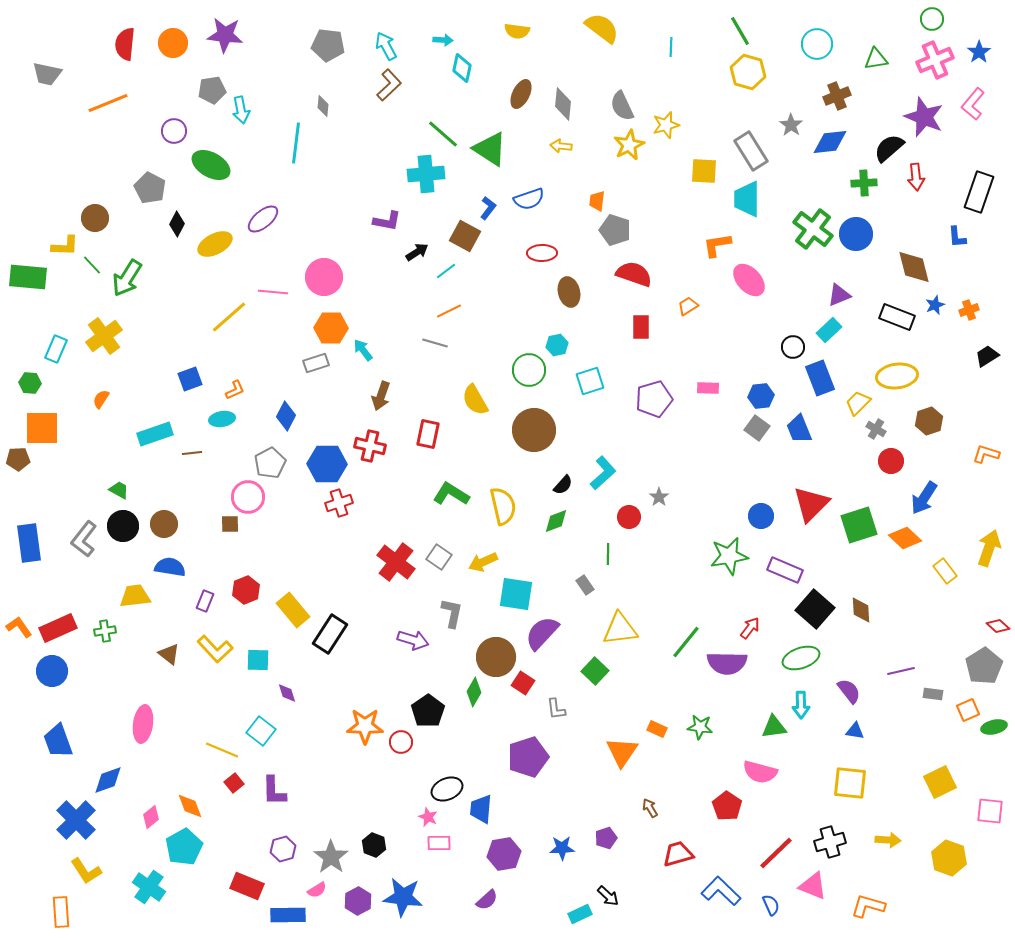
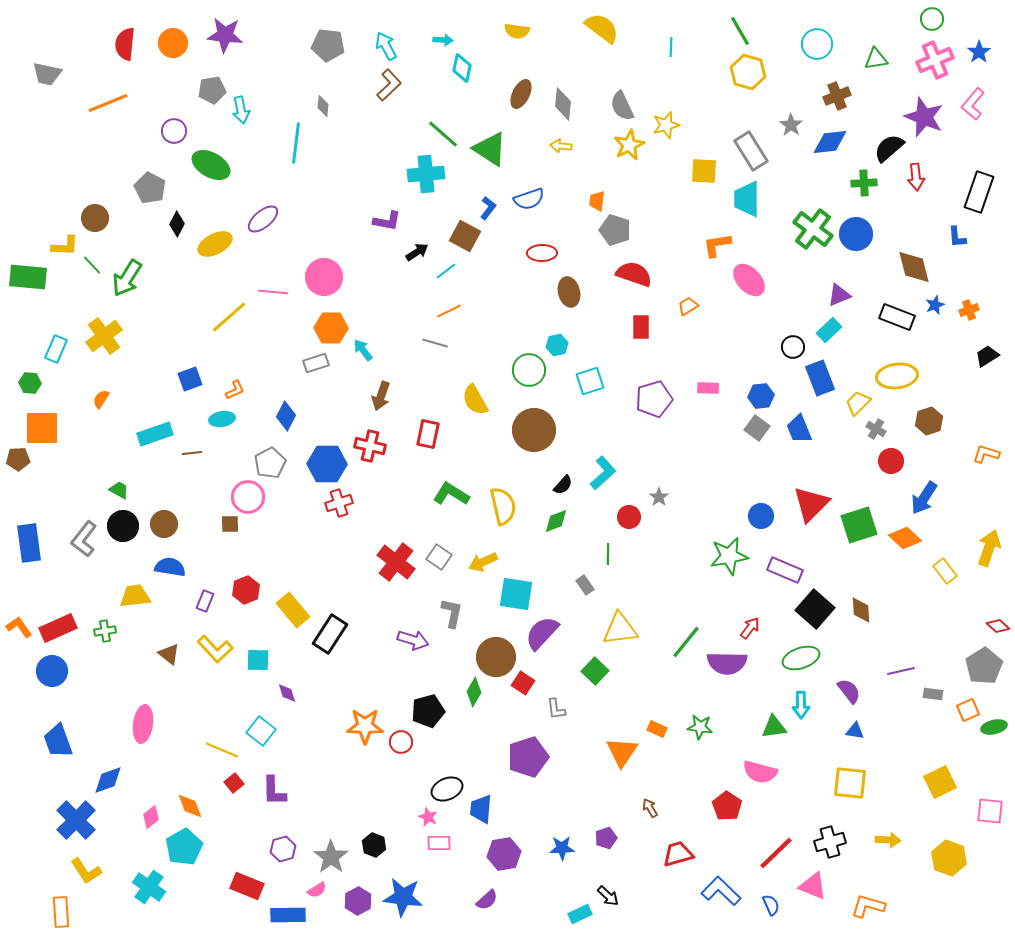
black pentagon at (428, 711): rotated 20 degrees clockwise
